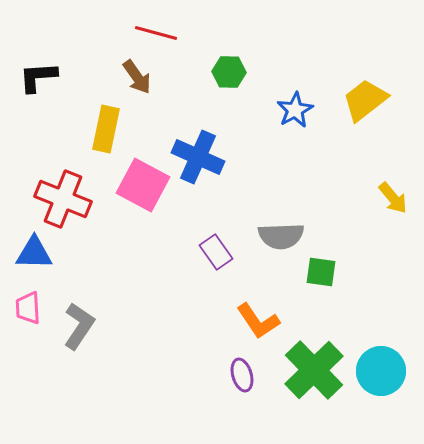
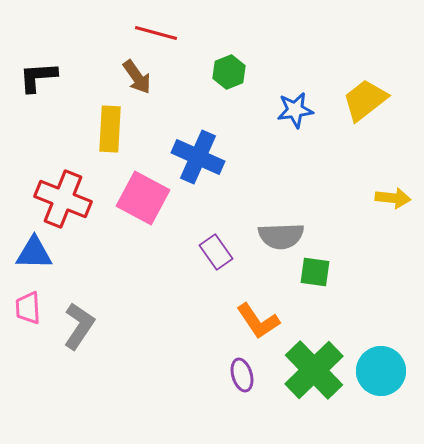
green hexagon: rotated 24 degrees counterclockwise
blue star: rotated 21 degrees clockwise
yellow rectangle: moved 4 px right; rotated 9 degrees counterclockwise
pink square: moved 13 px down
yellow arrow: rotated 44 degrees counterclockwise
green square: moved 6 px left
